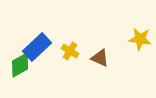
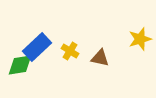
yellow star: rotated 25 degrees counterclockwise
brown triangle: rotated 12 degrees counterclockwise
green diamond: rotated 20 degrees clockwise
